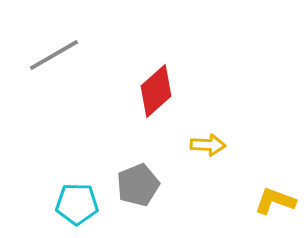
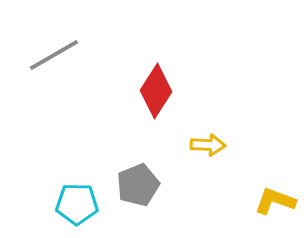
red diamond: rotated 16 degrees counterclockwise
